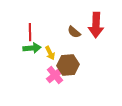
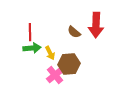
brown hexagon: moved 1 px right, 1 px up
